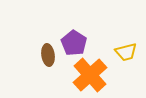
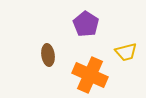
purple pentagon: moved 12 px right, 19 px up
orange cross: rotated 24 degrees counterclockwise
